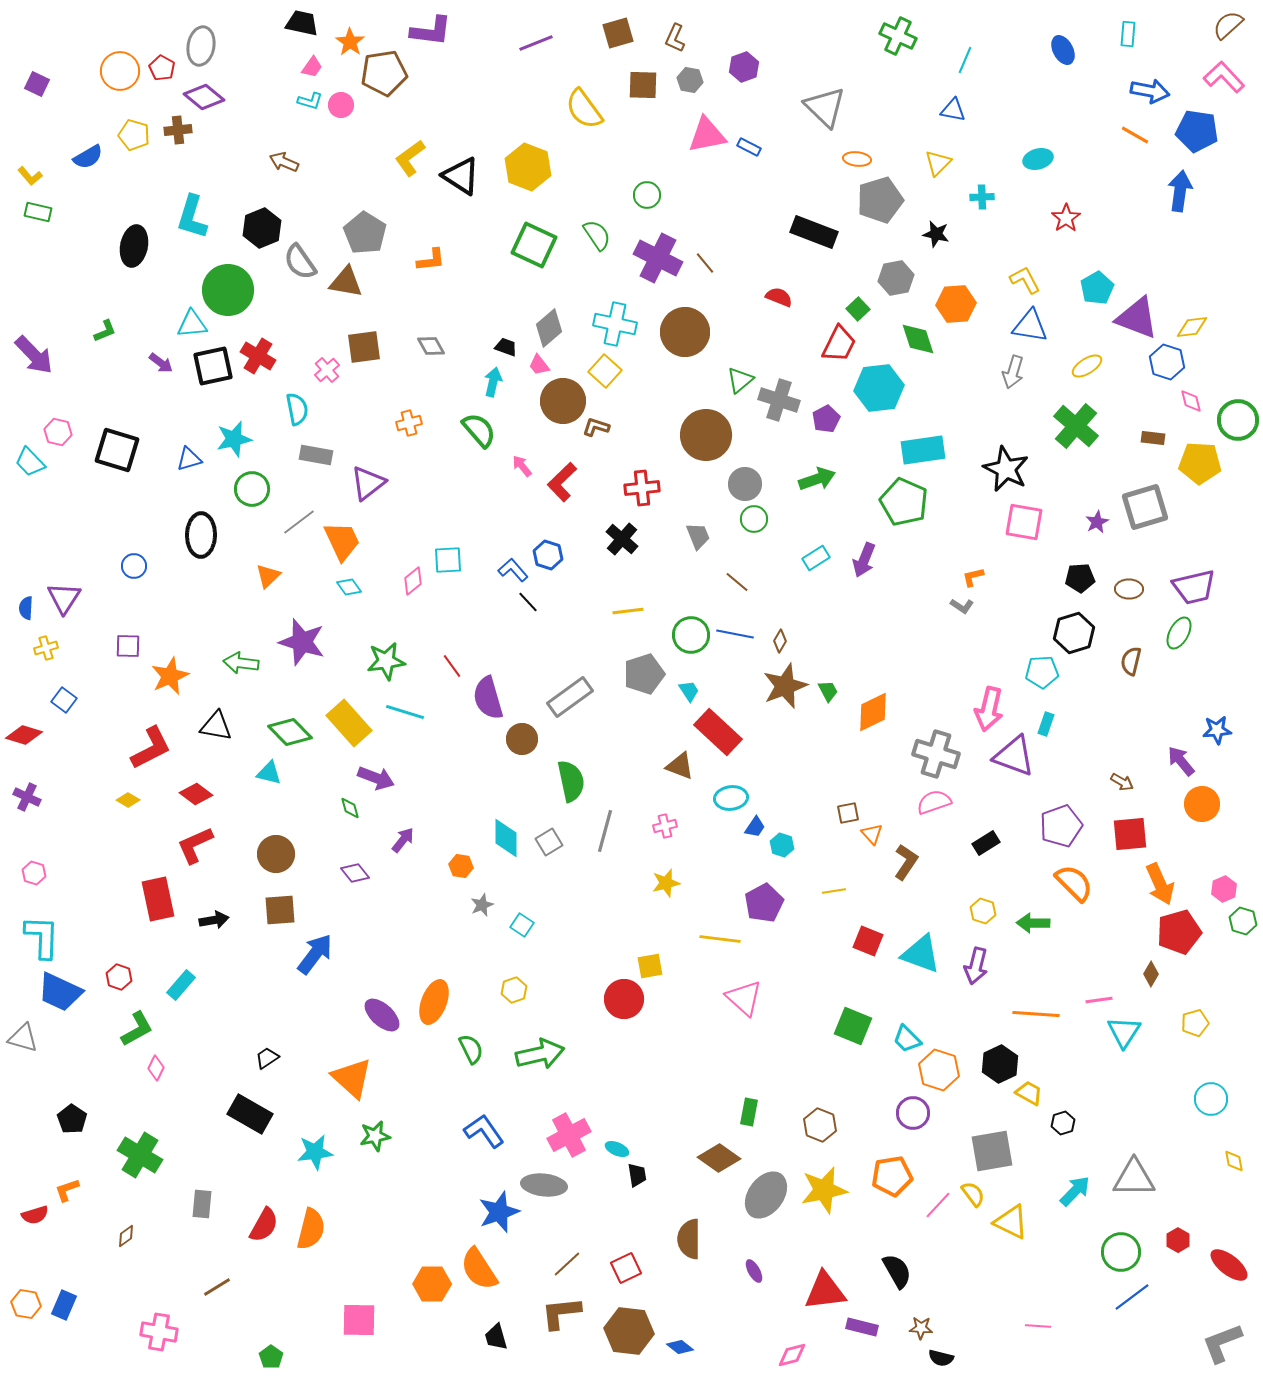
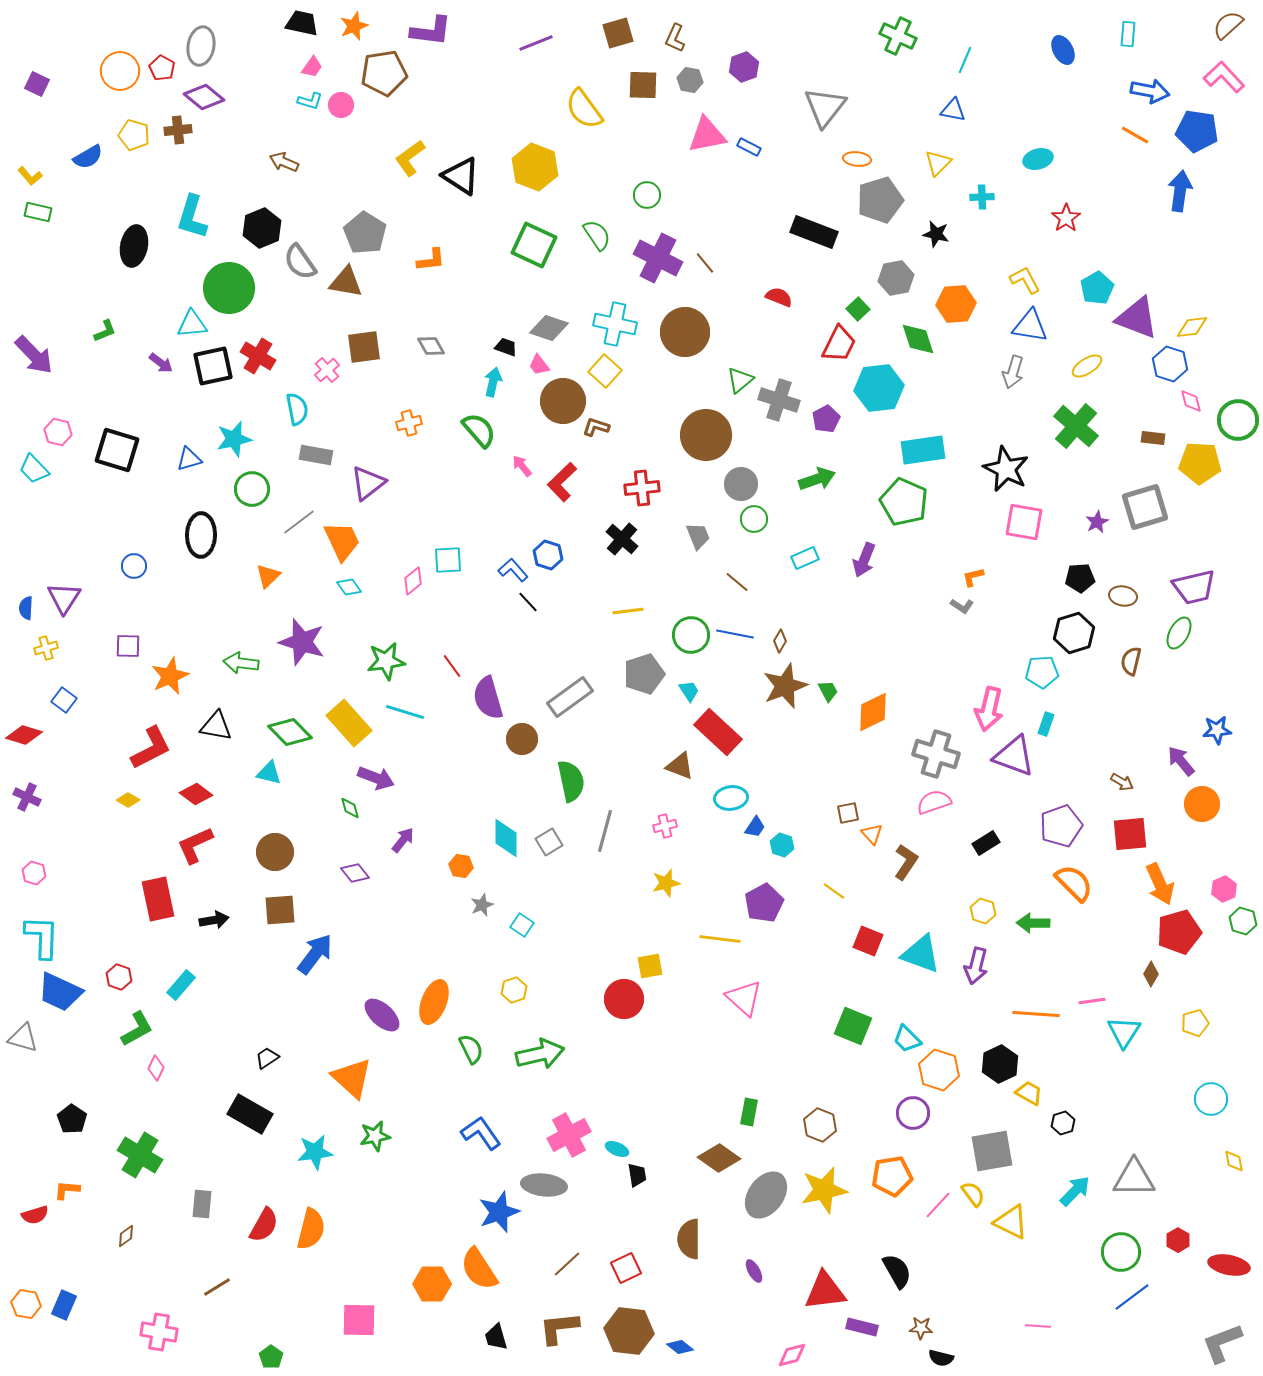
orange star at (350, 42): moved 4 px right, 16 px up; rotated 16 degrees clockwise
gray triangle at (825, 107): rotated 24 degrees clockwise
yellow hexagon at (528, 167): moved 7 px right
green circle at (228, 290): moved 1 px right, 2 px up
gray diamond at (549, 328): rotated 60 degrees clockwise
blue hexagon at (1167, 362): moved 3 px right, 2 px down
cyan trapezoid at (30, 462): moved 4 px right, 7 px down
gray circle at (745, 484): moved 4 px left
cyan rectangle at (816, 558): moved 11 px left; rotated 8 degrees clockwise
brown ellipse at (1129, 589): moved 6 px left, 7 px down; rotated 8 degrees clockwise
brown circle at (276, 854): moved 1 px left, 2 px up
yellow line at (834, 891): rotated 45 degrees clockwise
pink line at (1099, 1000): moved 7 px left, 1 px down
blue L-shape at (484, 1131): moved 3 px left, 2 px down
orange L-shape at (67, 1190): rotated 24 degrees clockwise
red ellipse at (1229, 1265): rotated 27 degrees counterclockwise
brown L-shape at (561, 1313): moved 2 px left, 15 px down
